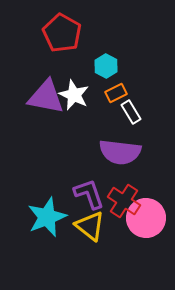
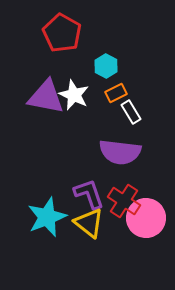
yellow triangle: moved 1 px left, 3 px up
